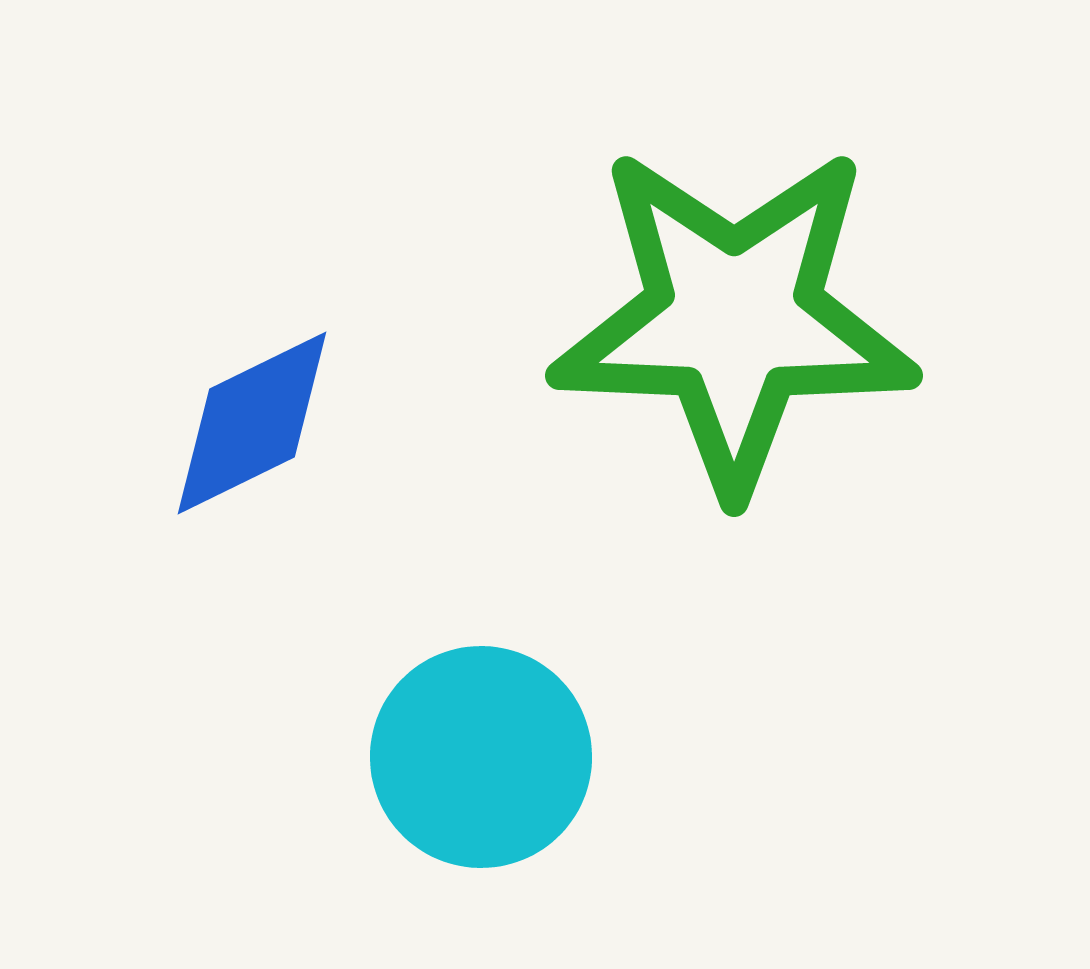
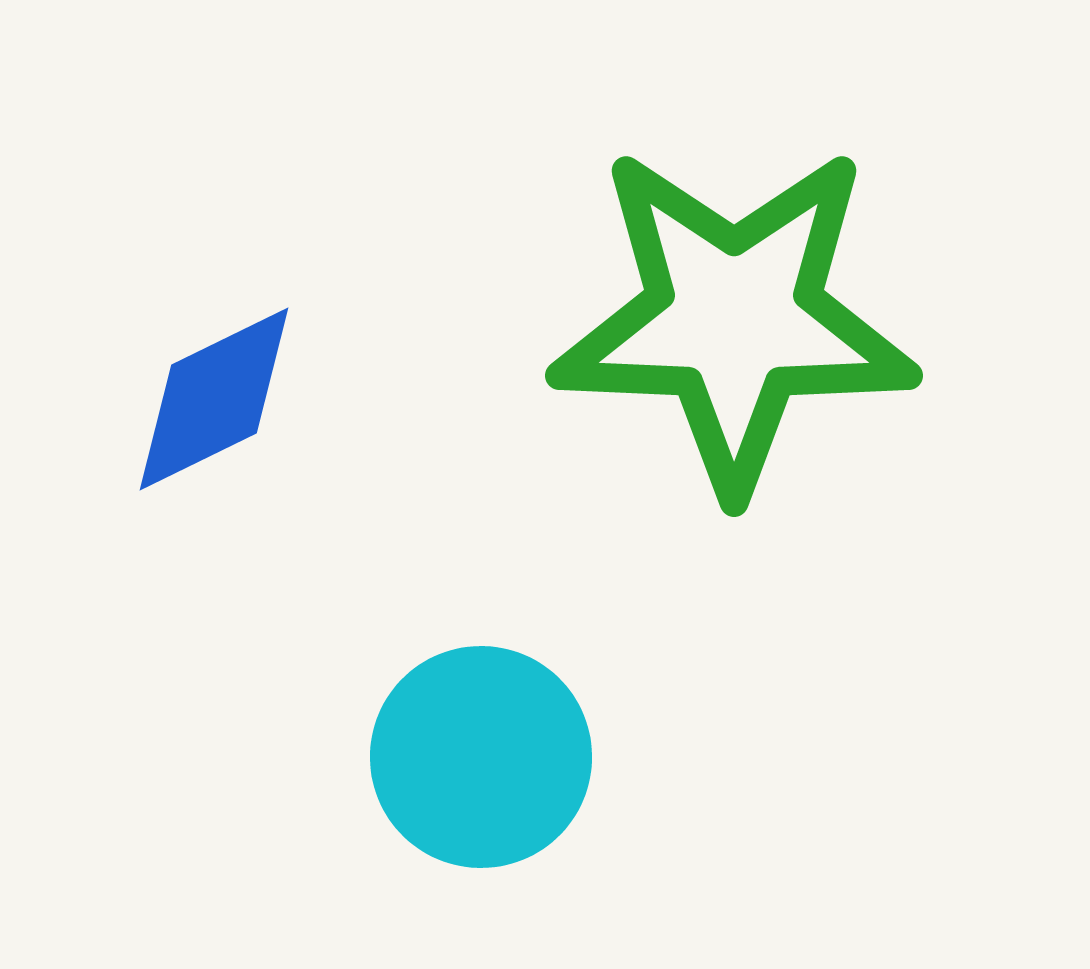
blue diamond: moved 38 px left, 24 px up
